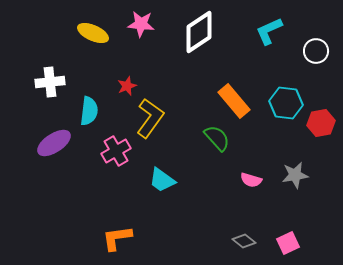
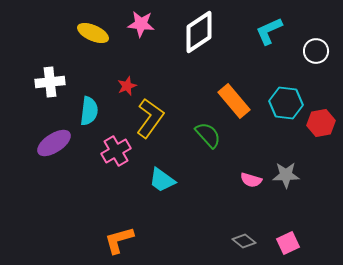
green semicircle: moved 9 px left, 3 px up
gray star: moved 9 px left; rotated 8 degrees clockwise
orange L-shape: moved 2 px right, 2 px down; rotated 8 degrees counterclockwise
